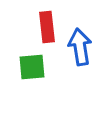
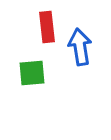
green square: moved 6 px down
